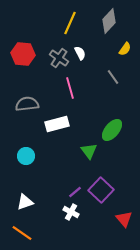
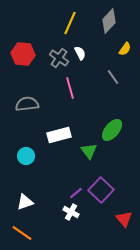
white rectangle: moved 2 px right, 11 px down
purple line: moved 1 px right, 1 px down
